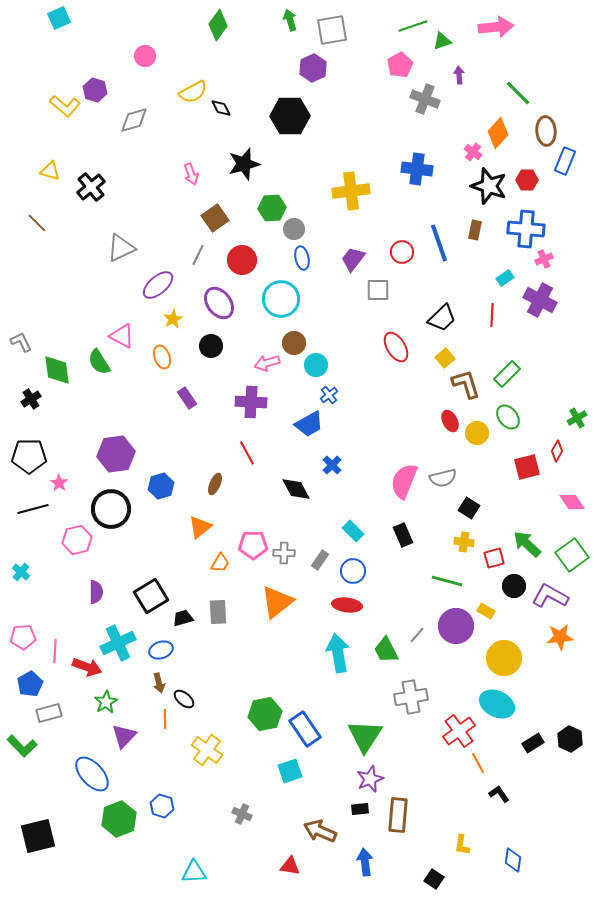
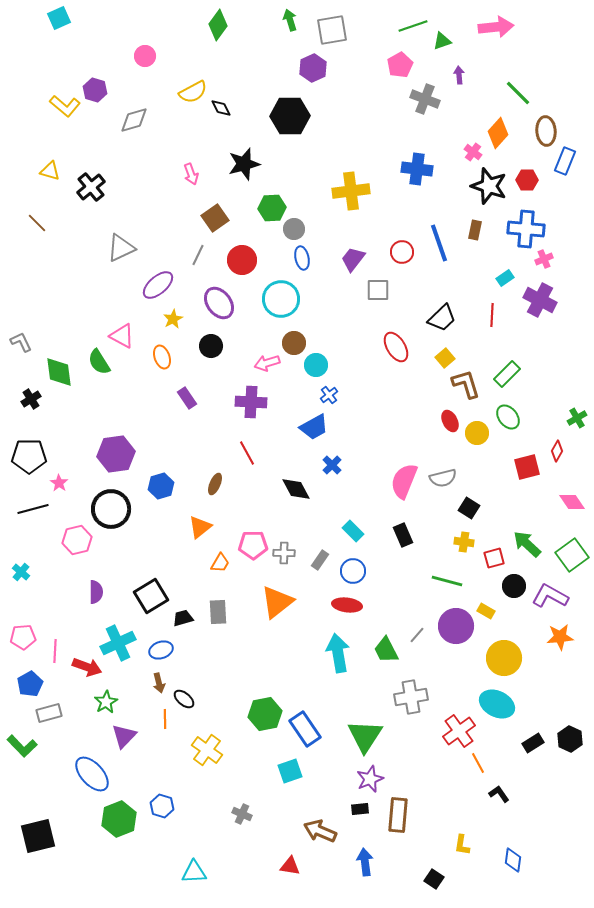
green diamond at (57, 370): moved 2 px right, 2 px down
blue trapezoid at (309, 424): moved 5 px right, 3 px down
